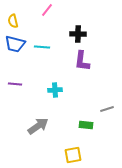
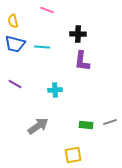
pink line: rotated 72 degrees clockwise
purple line: rotated 24 degrees clockwise
gray line: moved 3 px right, 13 px down
